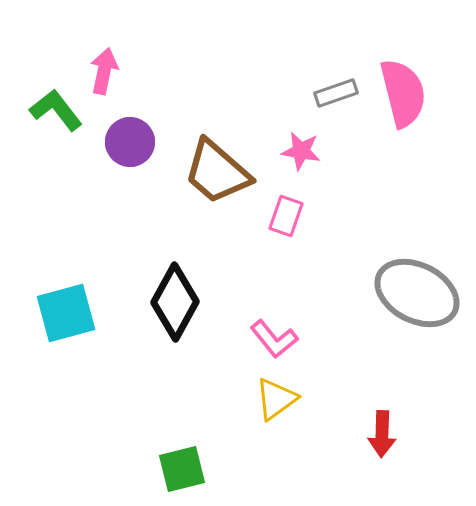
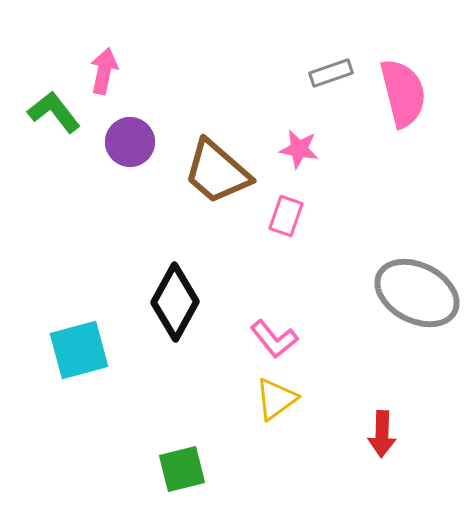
gray rectangle: moved 5 px left, 20 px up
green L-shape: moved 2 px left, 2 px down
pink star: moved 2 px left, 2 px up
cyan square: moved 13 px right, 37 px down
